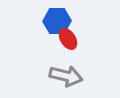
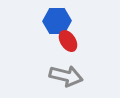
red ellipse: moved 2 px down
